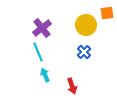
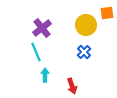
cyan line: moved 2 px left
cyan arrow: rotated 24 degrees clockwise
